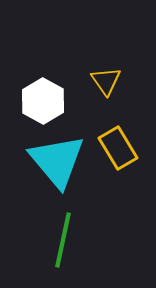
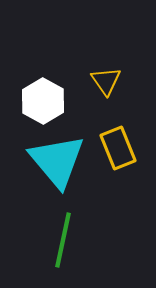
yellow rectangle: rotated 9 degrees clockwise
